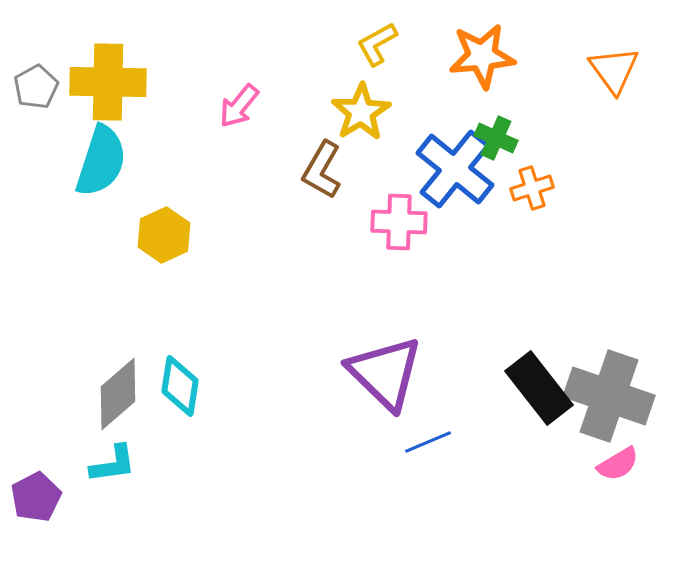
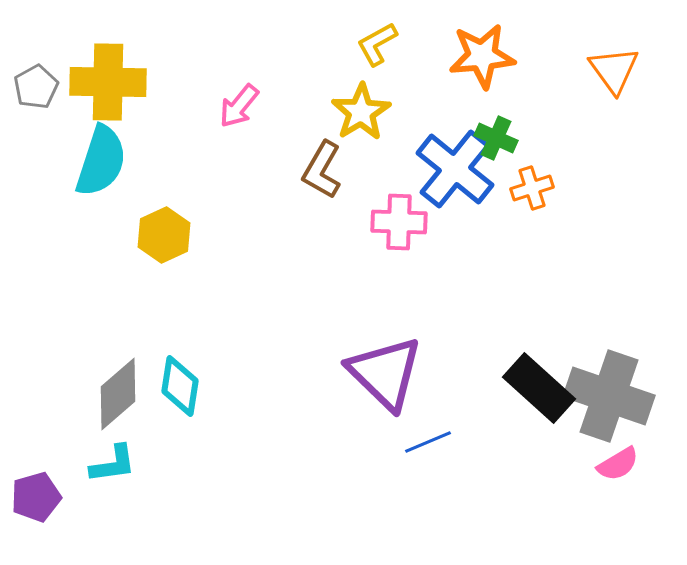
black rectangle: rotated 10 degrees counterclockwise
purple pentagon: rotated 12 degrees clockwise
